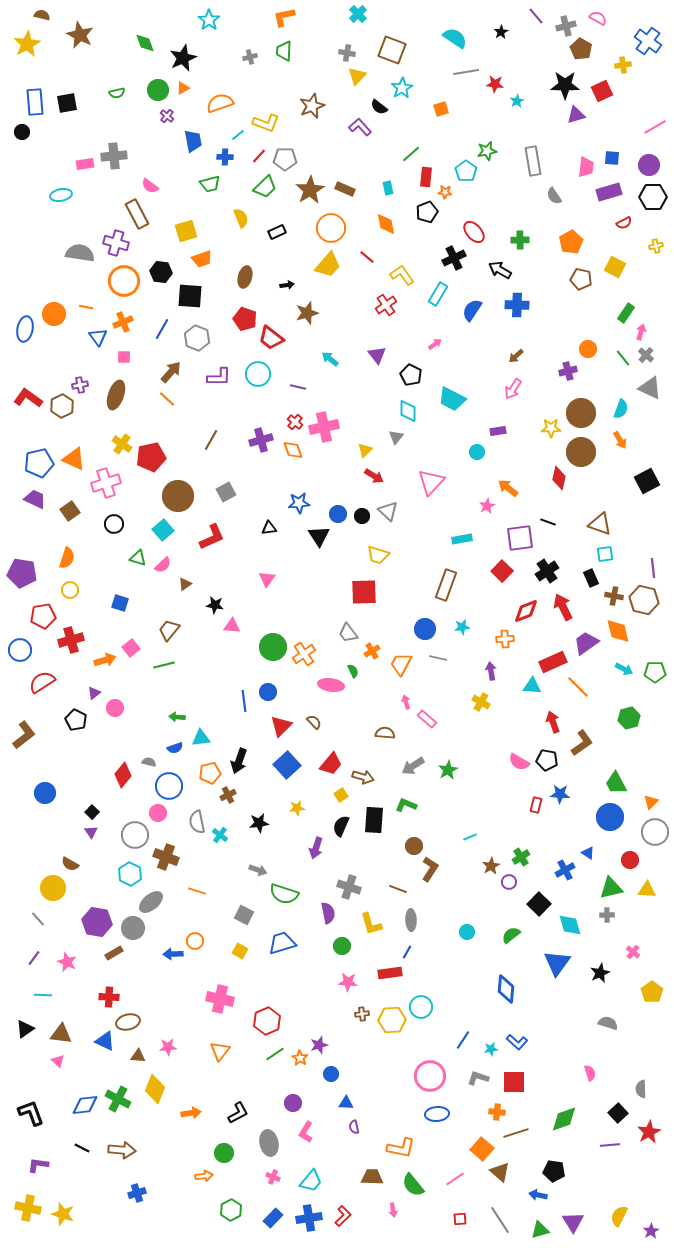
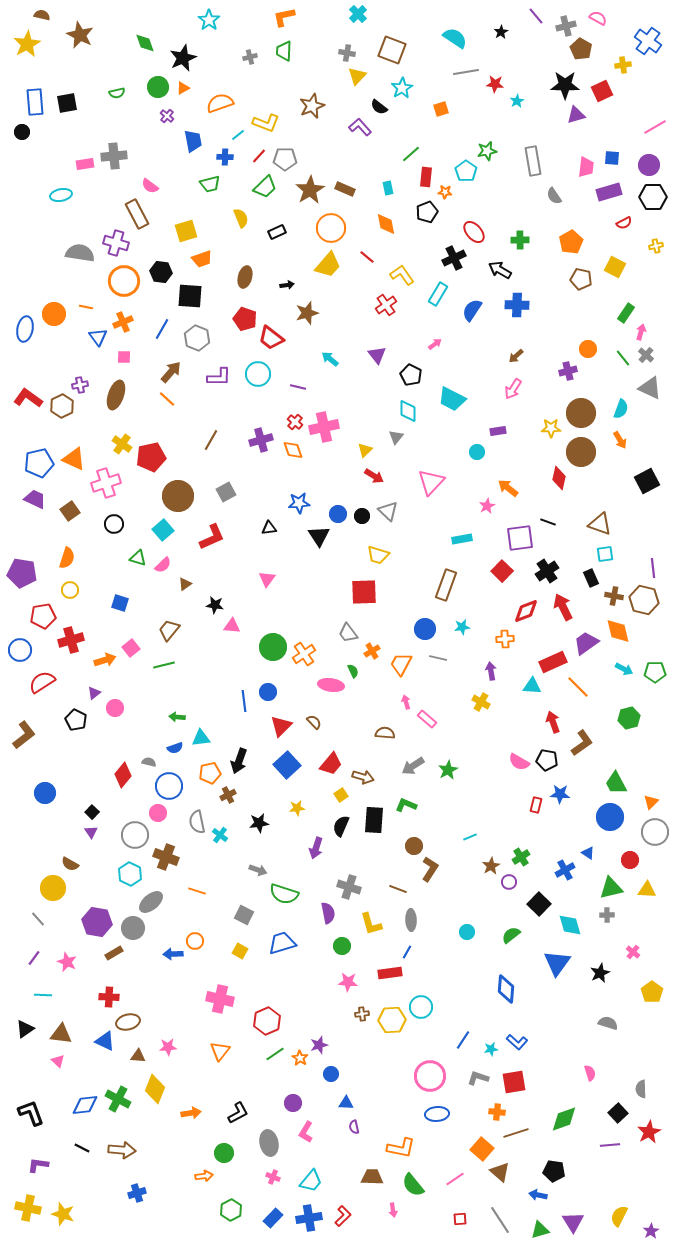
green circle at (158, 90): moved 3 px up
red square at (514, 1082): rotated 10 degrees counterclockwise
